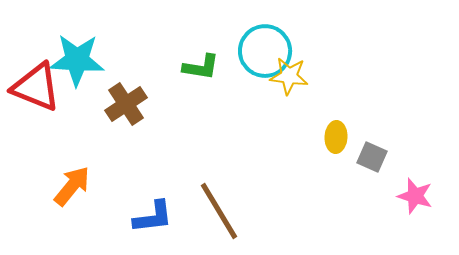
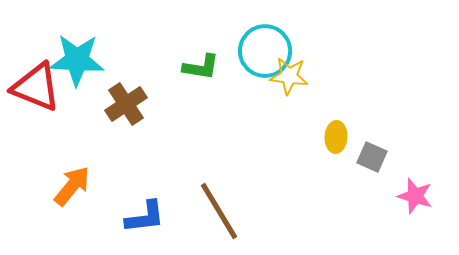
blue L-shape: moved 8 px left
